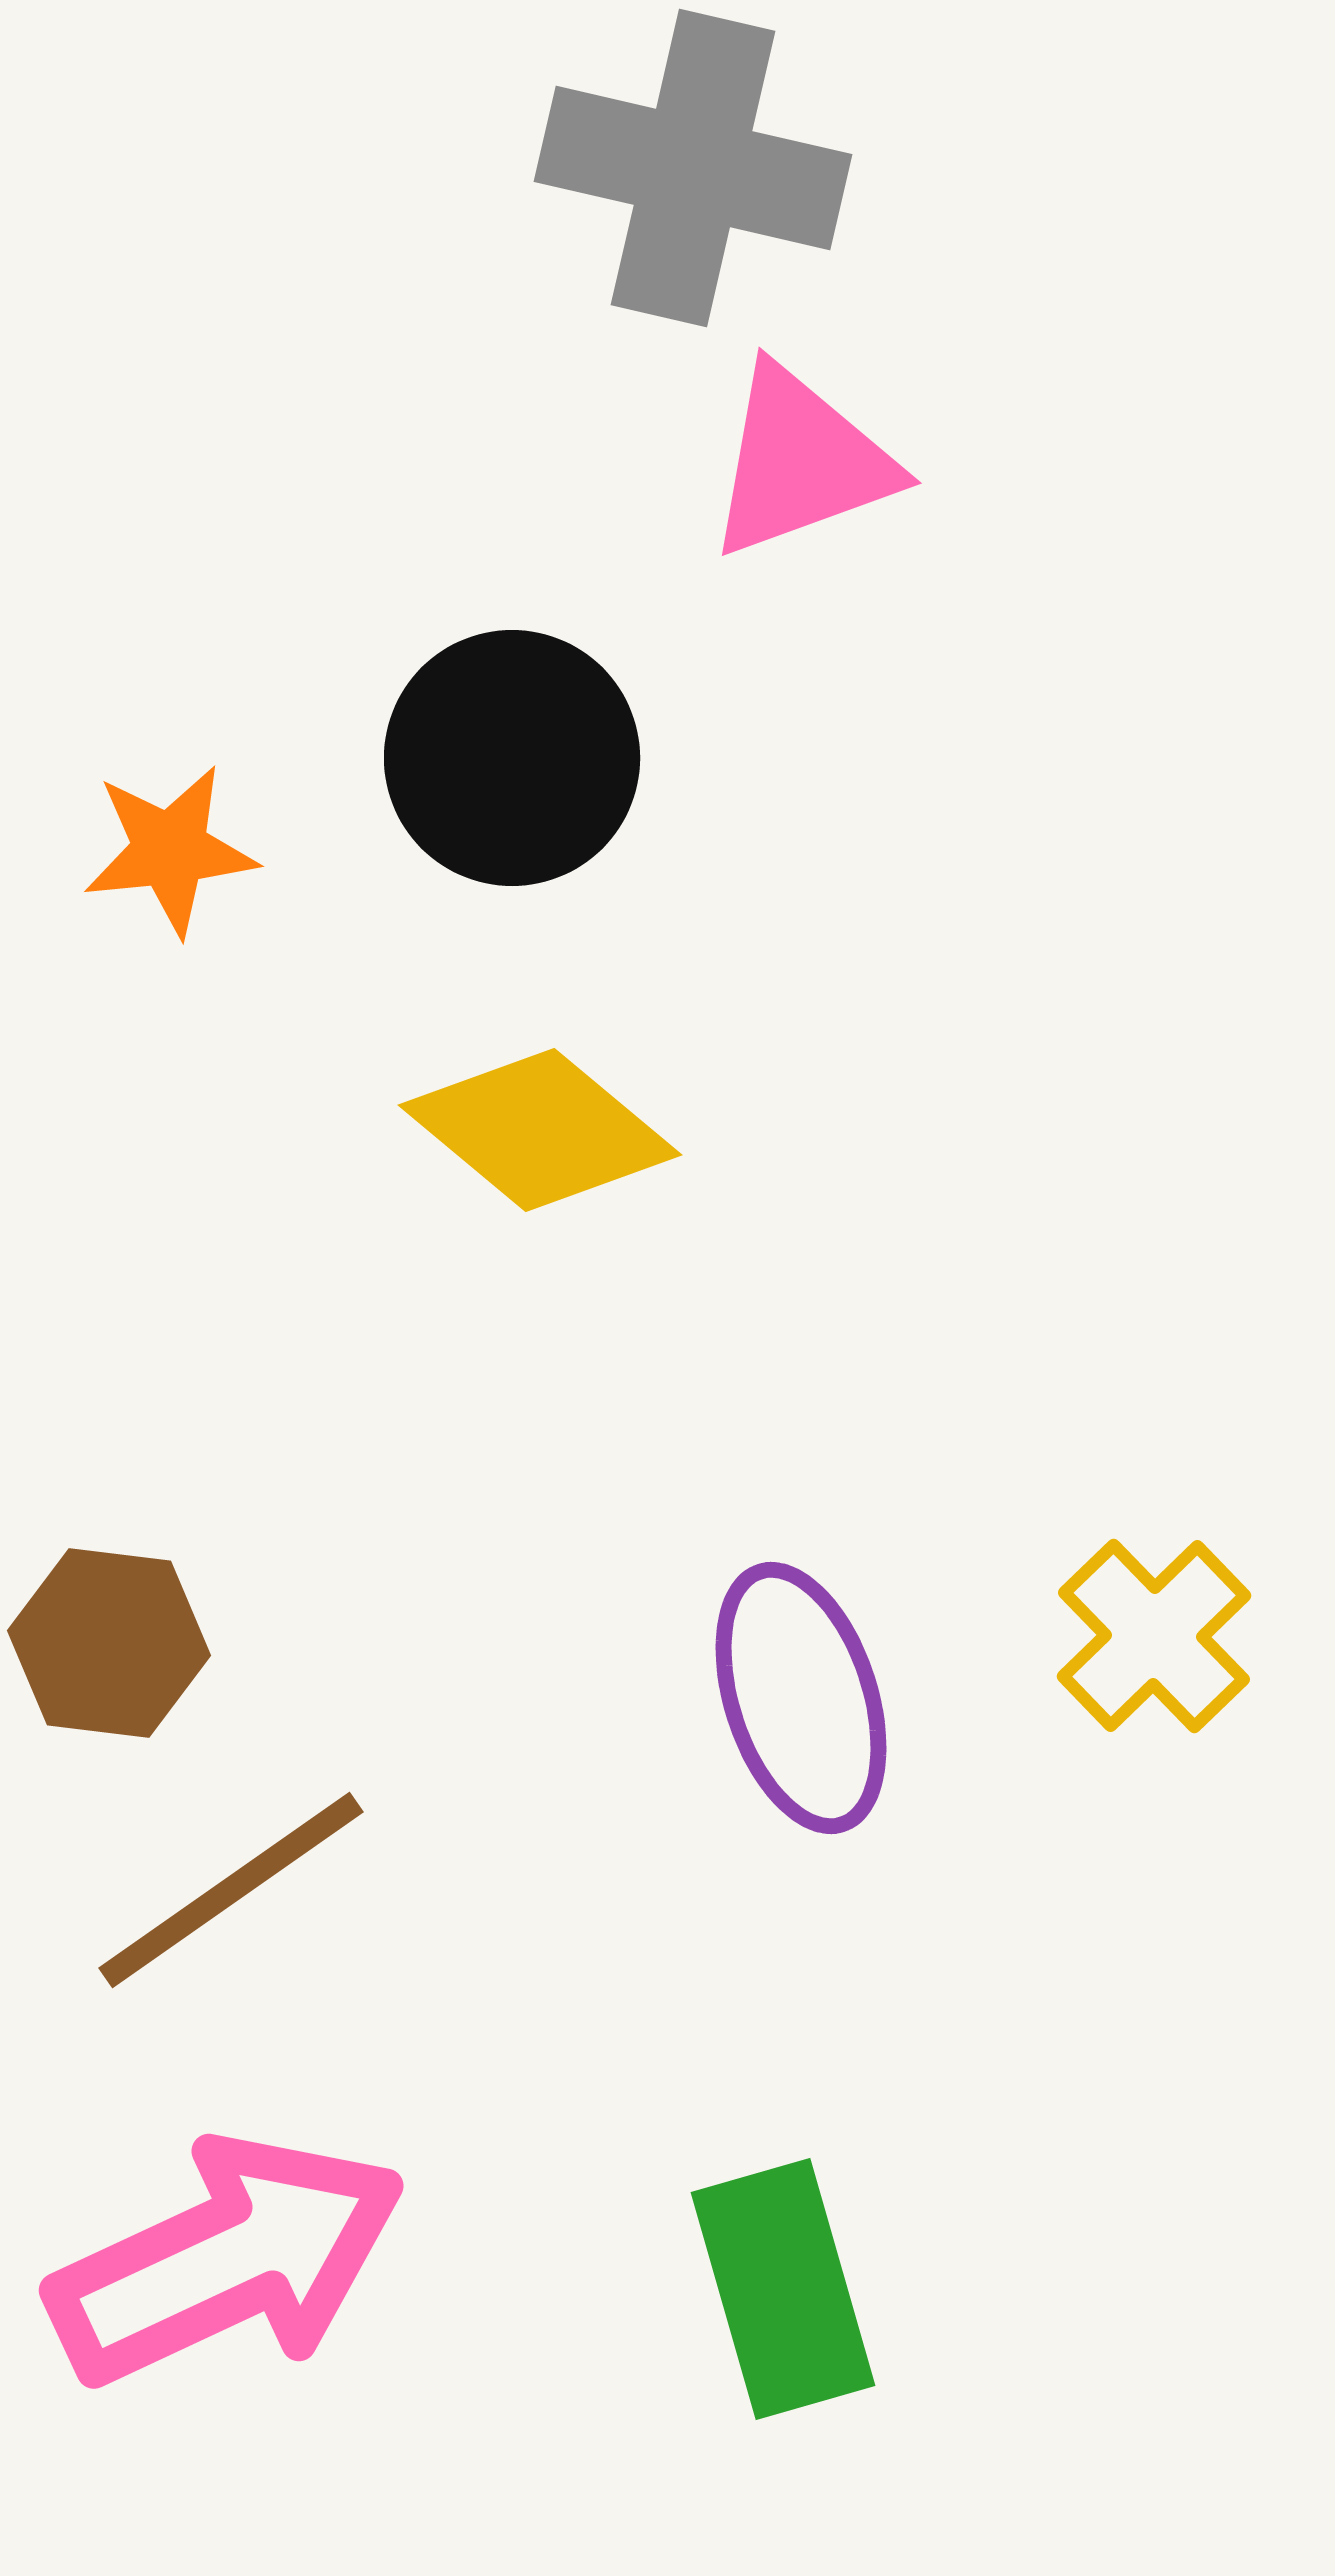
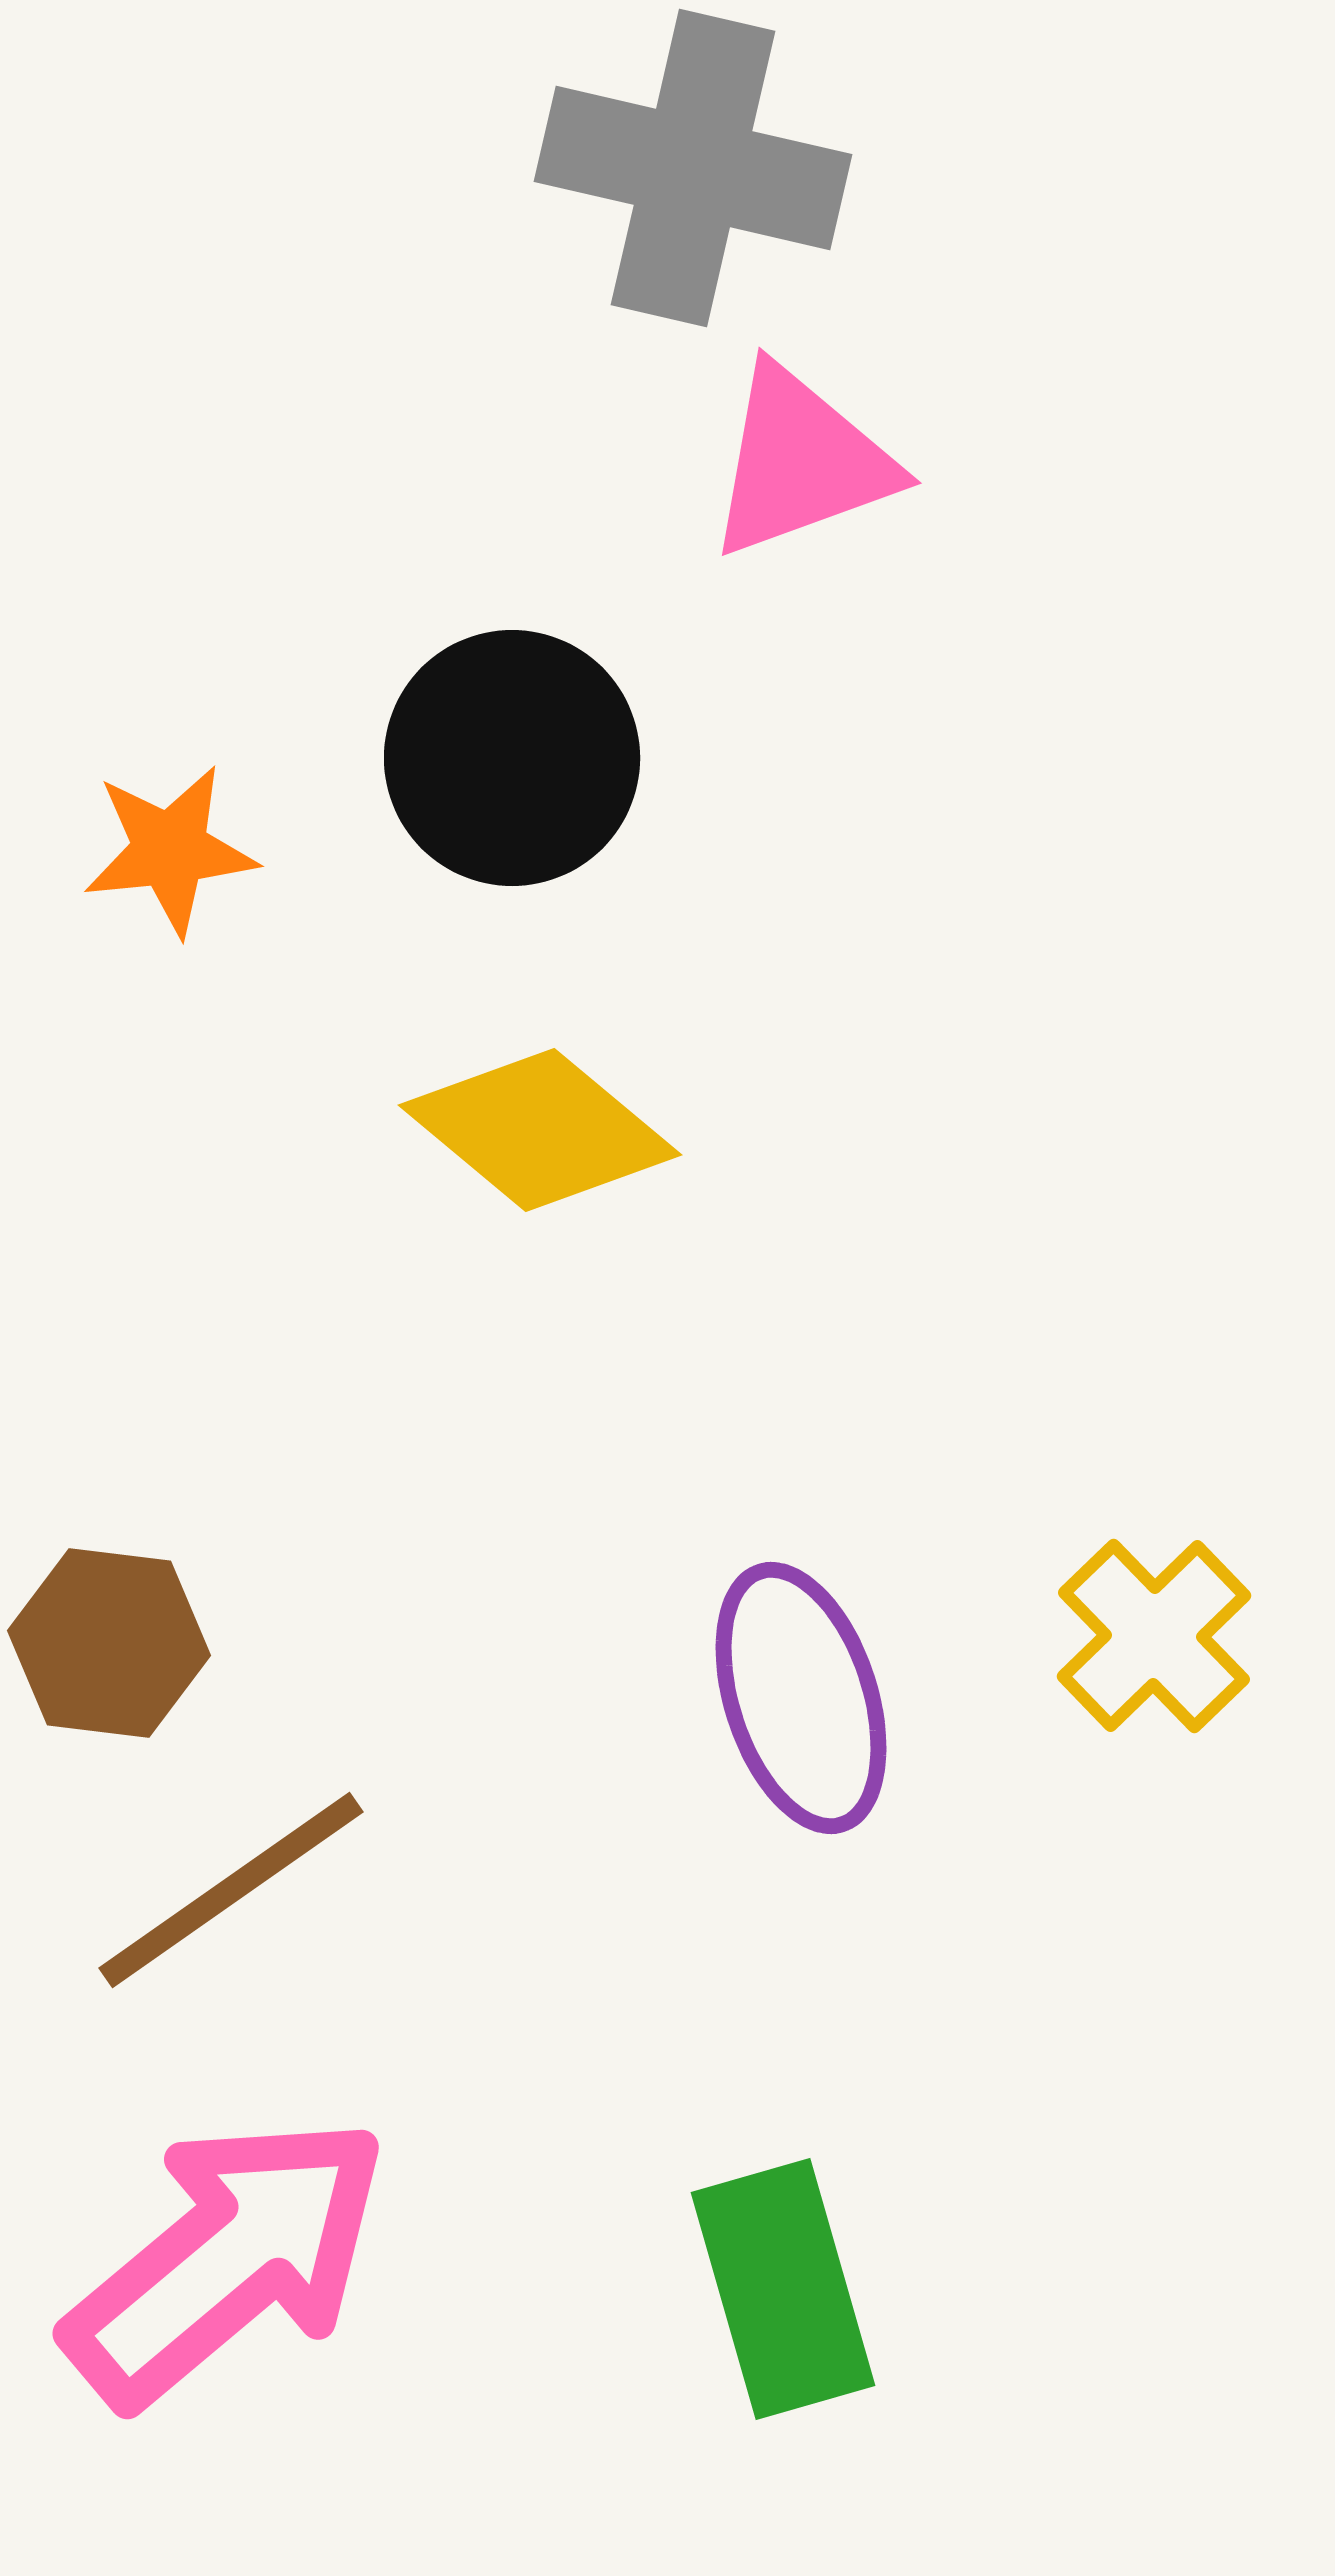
pink arrow: rotated 15 degrees counterclockwise
